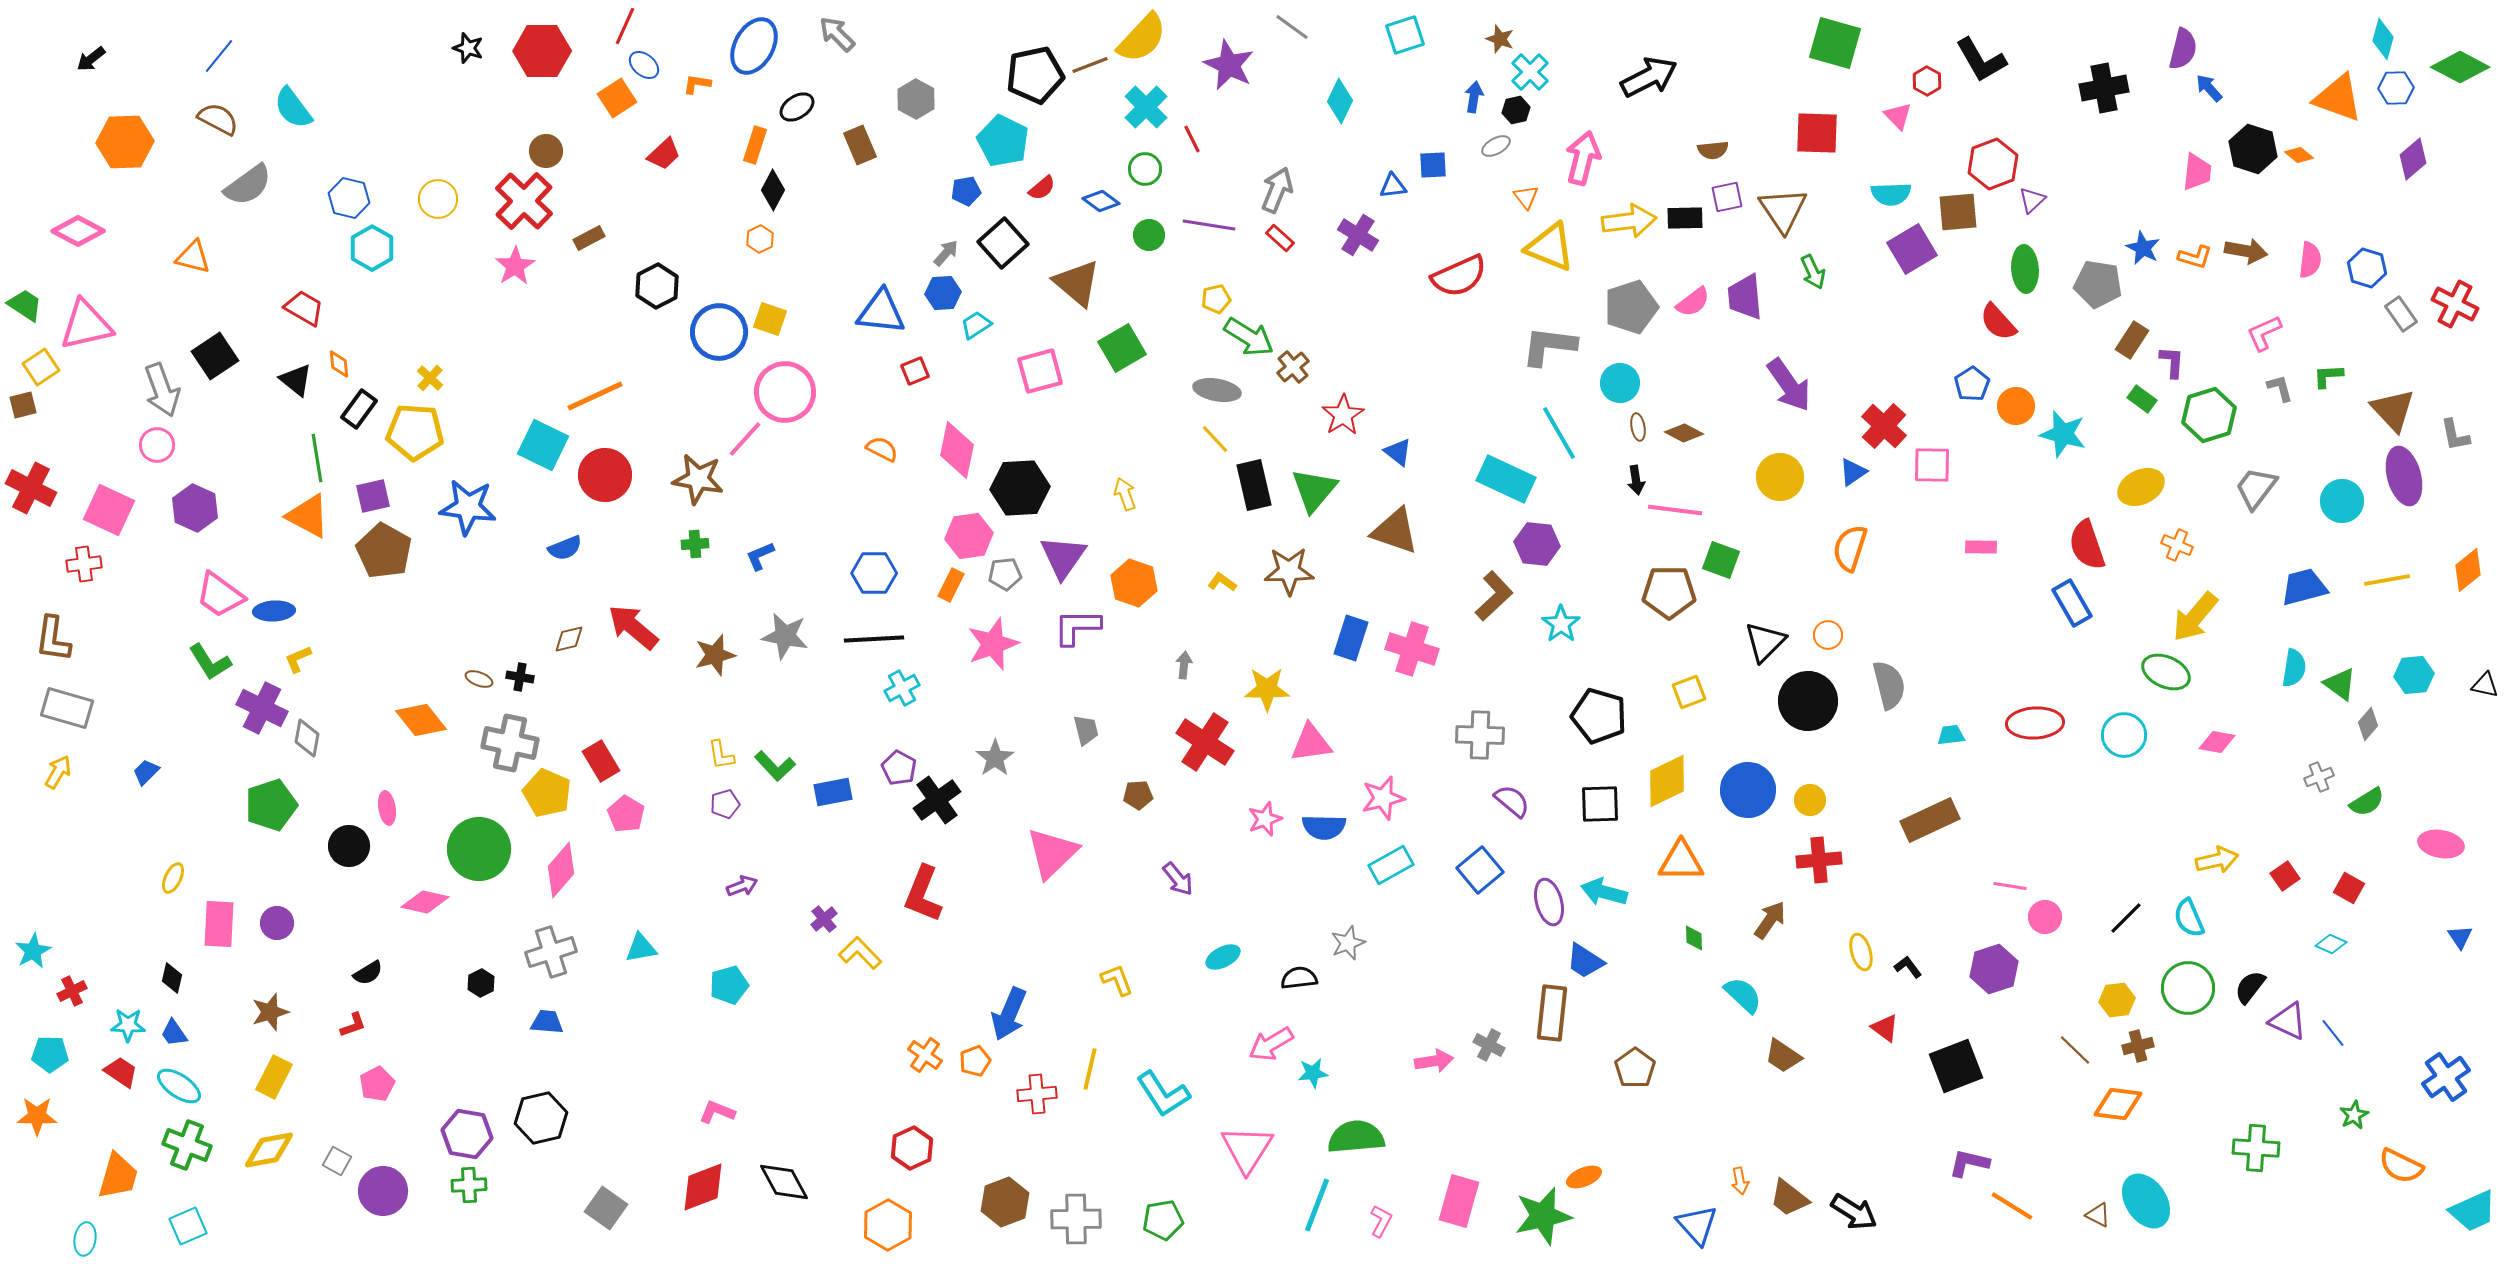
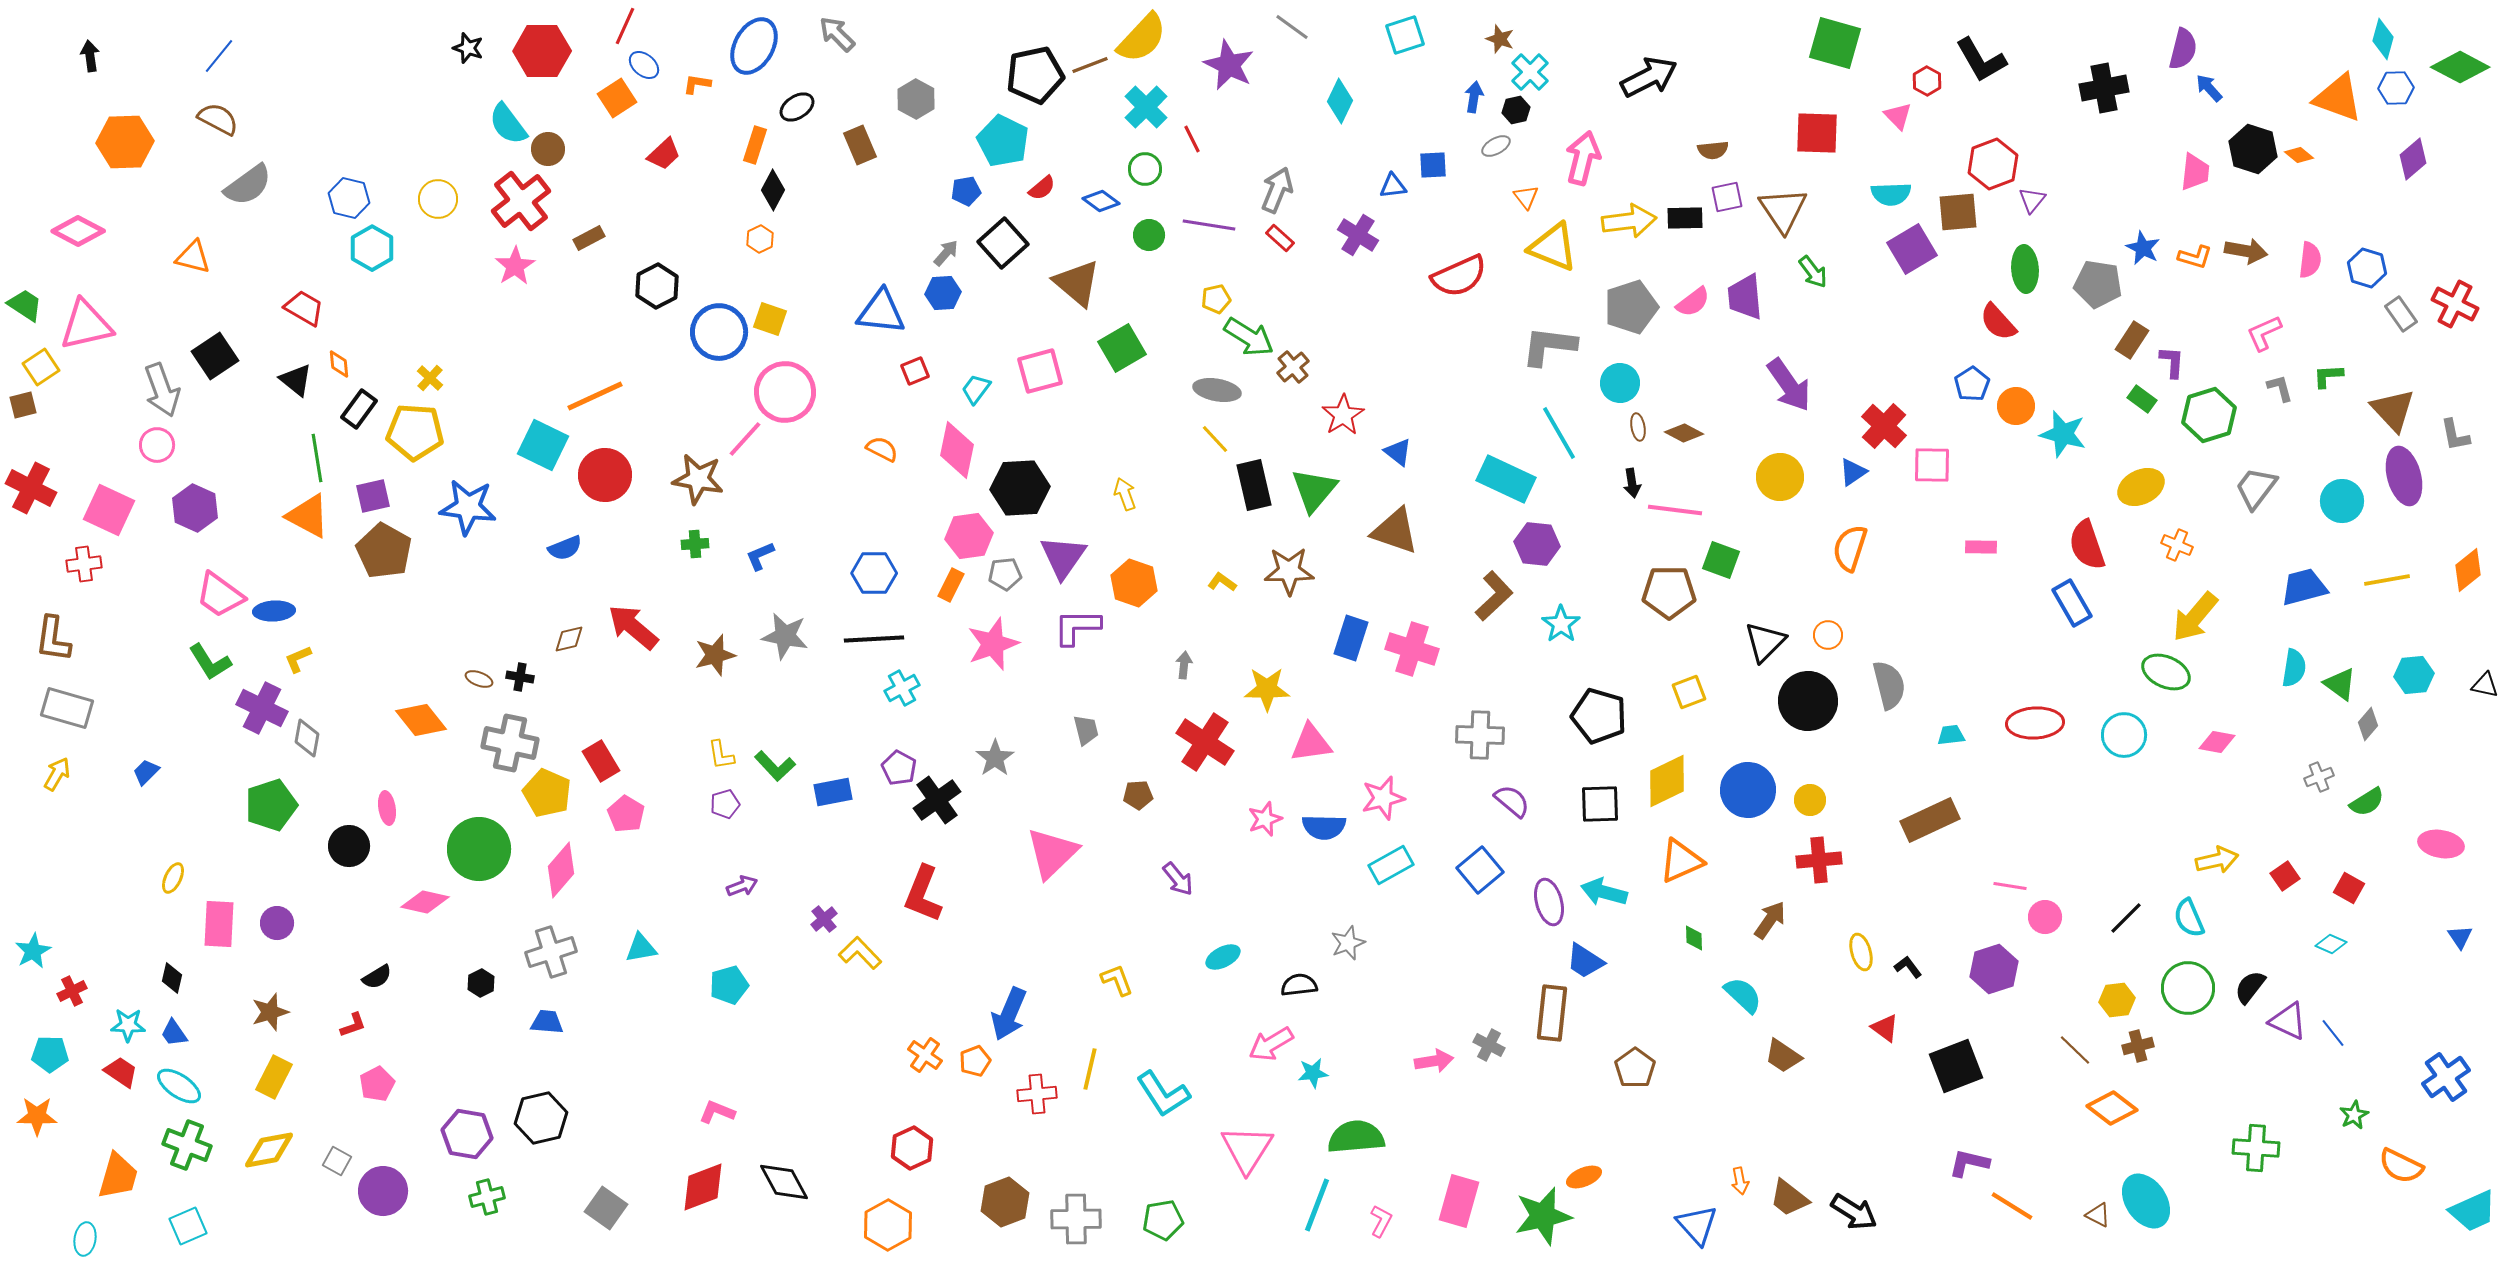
black arrow at (91, 59): moved 1 px left, 3 px up; rotated 120 degrees clockwise
cyan semicircle at (293, 108): moved 215 px right, 16 px down
brown circle at (546, 151): moved 2 px right, 2 px up
pink trapezoid at (2197, 172): moved 2 px left
purple triangle at (2032, 200): rotated 8 degrees counterclockwise
red cross at (524, 201): moved 3 px left; rotated 8 degrees clockwise
yellow triangle at (1550, 247): moved 3 px right
green arrow at (1813, 272): rotated 12 degrees counterclockwise
cyan trapezoid at (976, 325): moved 64 px down; rotated 20 degrees counterclockwise
black arrow at (1636, 480): moved 4 px left, 3 px down
yellow arrow at (58, 772): moved 1 px left, 2 px down
orange triangle at (1681, 861): rotated 24 degrees counterclockwise
black semicircle at (368, 973): moved 9 px right, 4 px down
black semicircle at (1299, 978): moved 7 px down
orange diamond at (2118, 1104): moved 6 px left, 4 px down; rotated 30 degrees clockwise
green cross at (469, 1185): moved 18 px right, 12 px down; rotated 12 degrees counterclockwise
